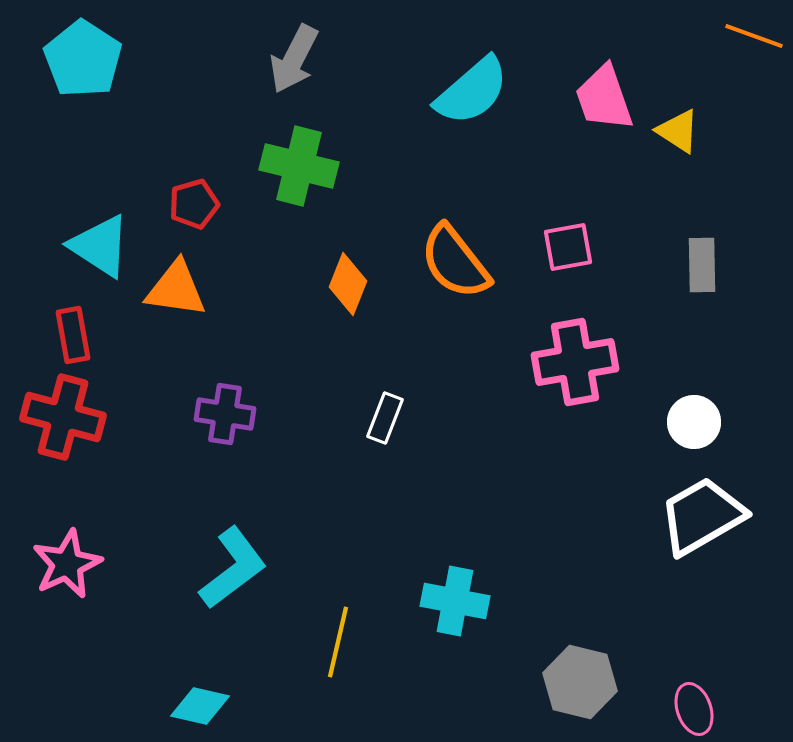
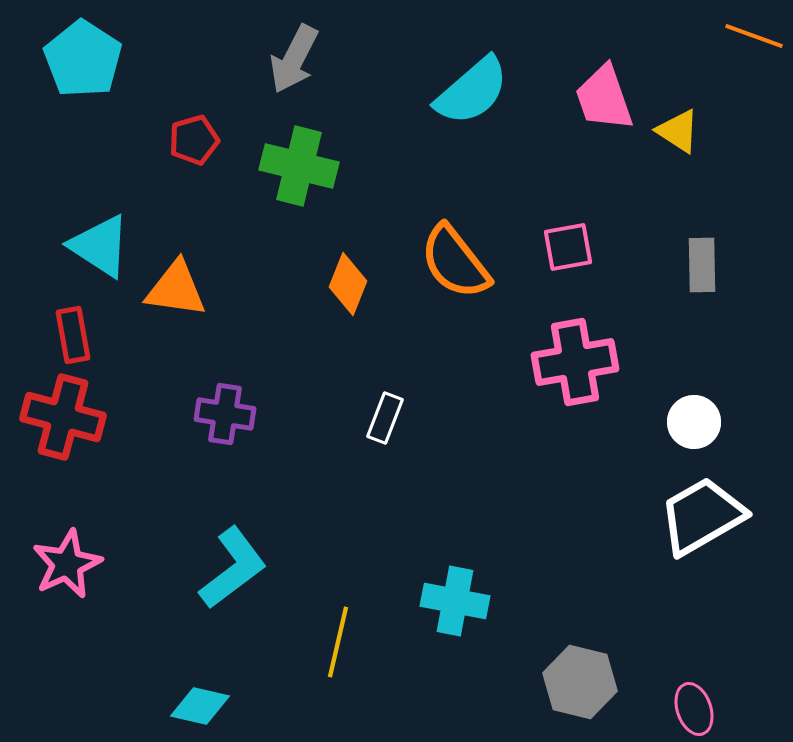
red pentagon: moved 64 px up
